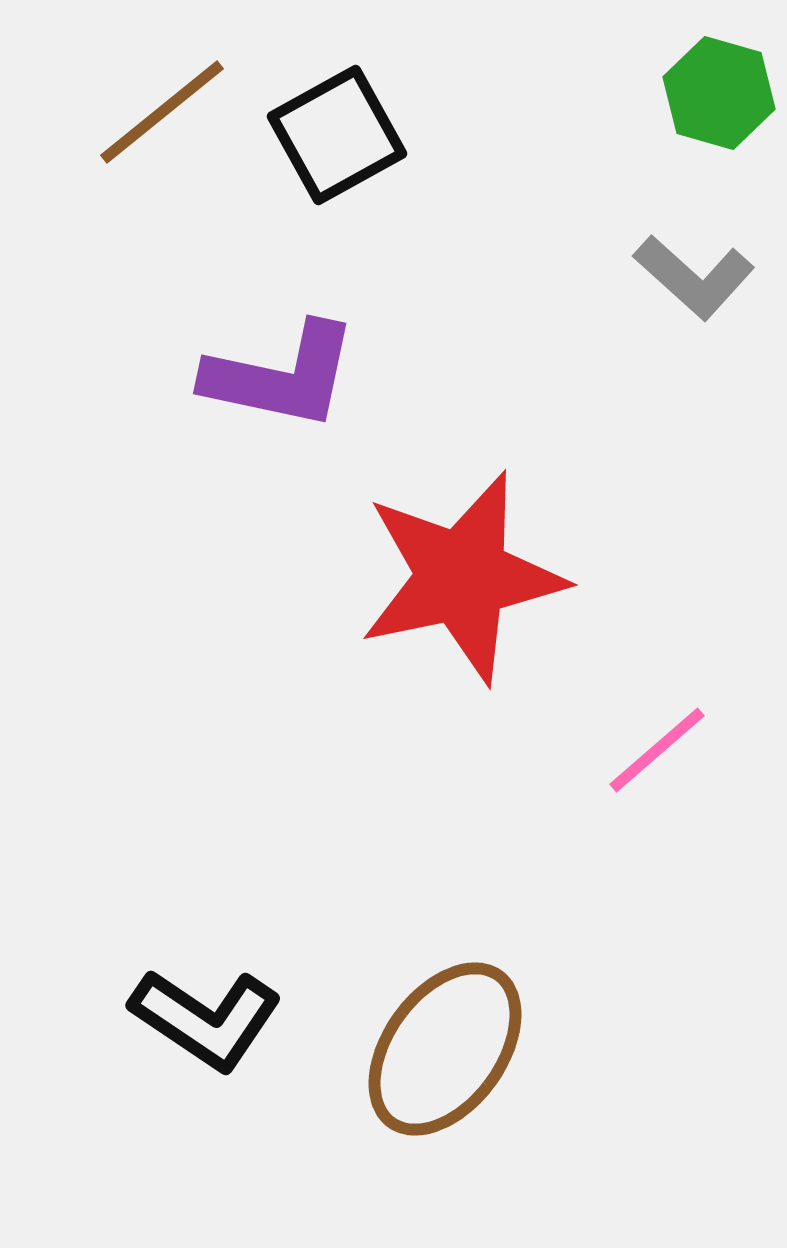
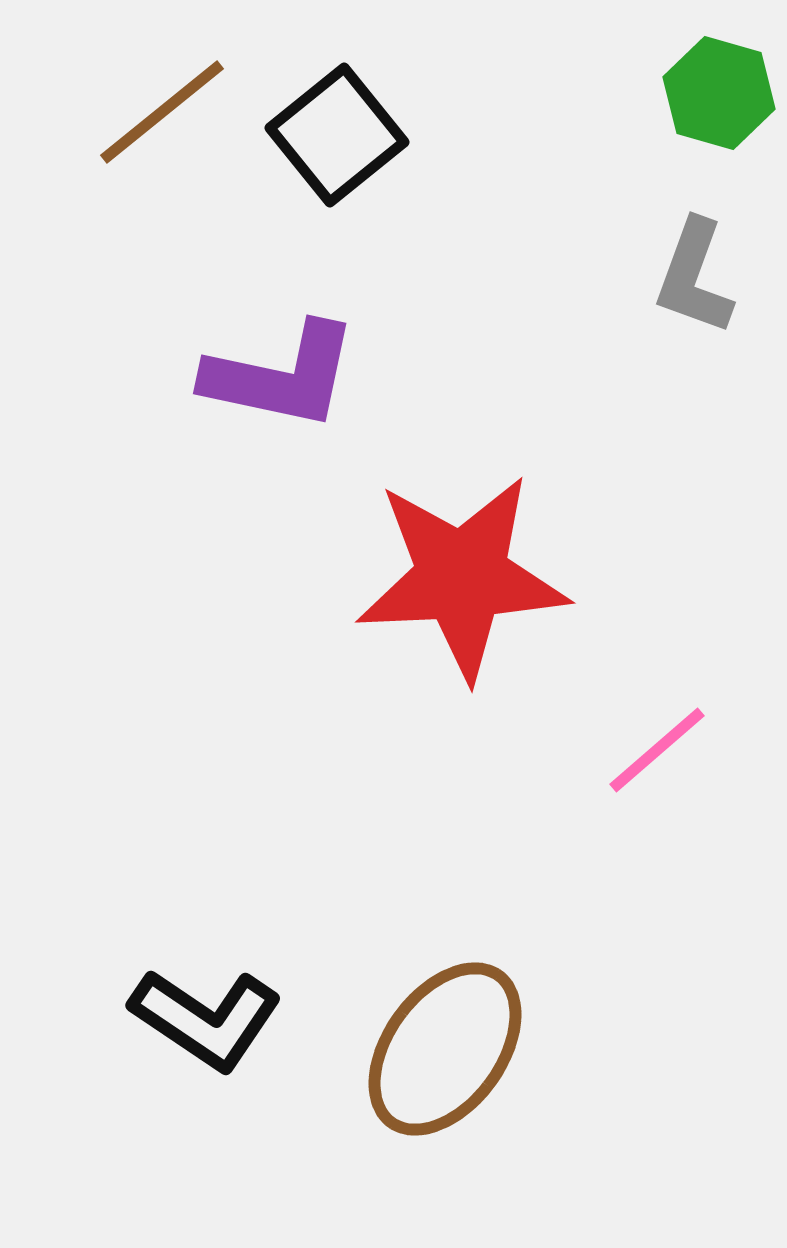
black square: rotated 10 degrees counterclockwise
gray L-shape: rotated 68 degrees clockwise
red star: rotated 9 degrees clockwise
